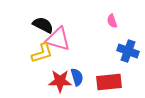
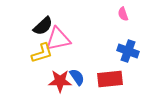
pink semicircle: moved 11 px right, 7 px up
black semicircle: moved 1 px down; rotated 110 degrees clockwise
pink triangle: rotated 28 degrees counterclockwise
blue semicircle: rotated 18 degrees counterclockwise
red rectangle: moved 1 px right, 3 px up
